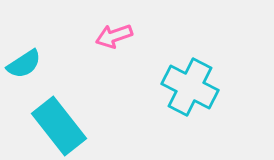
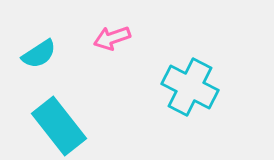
pink arrow: moved 2 px left, 2 px down
cyan semicircle: moved 15 px right, 10 px up
